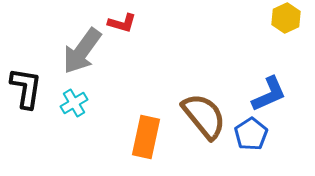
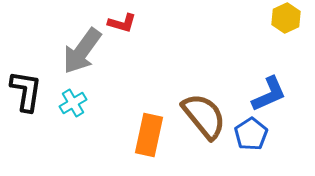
black L-shape: moved 3 px down
cyan cross: moved 1 px left
orange rectangle: moved 3 px right, 2 px up
